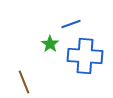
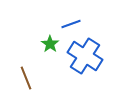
blue cross: rotated 28 degrees clockwise
brown line: moved 2 px right, 4 px up
